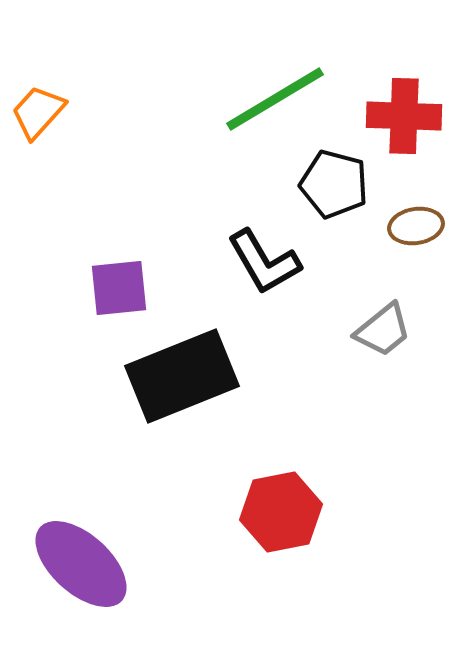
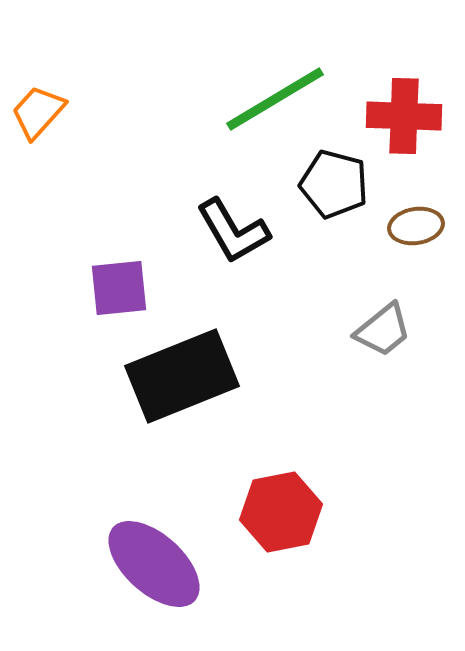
black L-shape: moved 31 px left, 31 px up
purple ellipse: moved 73 px right
